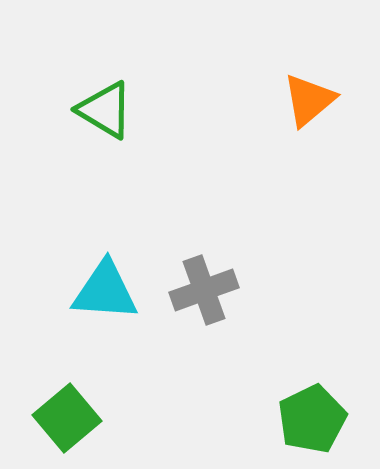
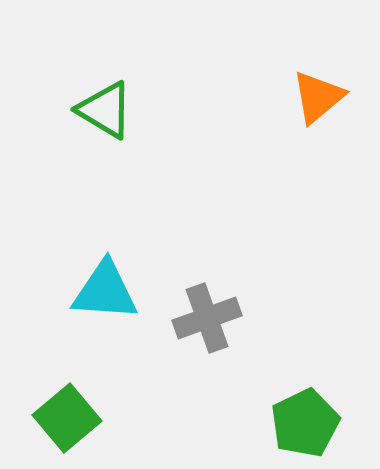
orange triangle: moved 9 px right, 3 px up
gray cross: moved 3 px right, 28 px down
green pentagon: moved 7 px left, 4 px down
